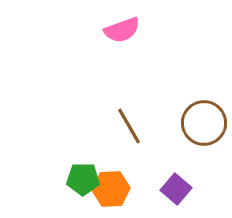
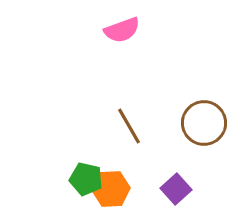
green pentagon: moved 3 px right; rotated 12 degrees clockwise
purple square: rotated 8 degrees clockwise
